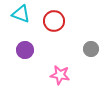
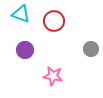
pink star: moved 7 px left, 1 px down
